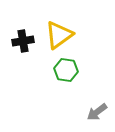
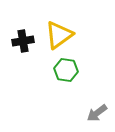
gray arrow: moved 1 px down
